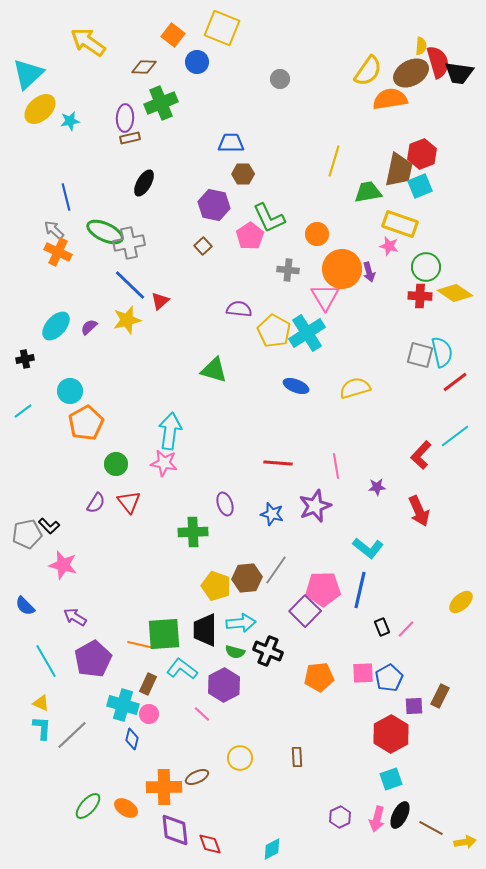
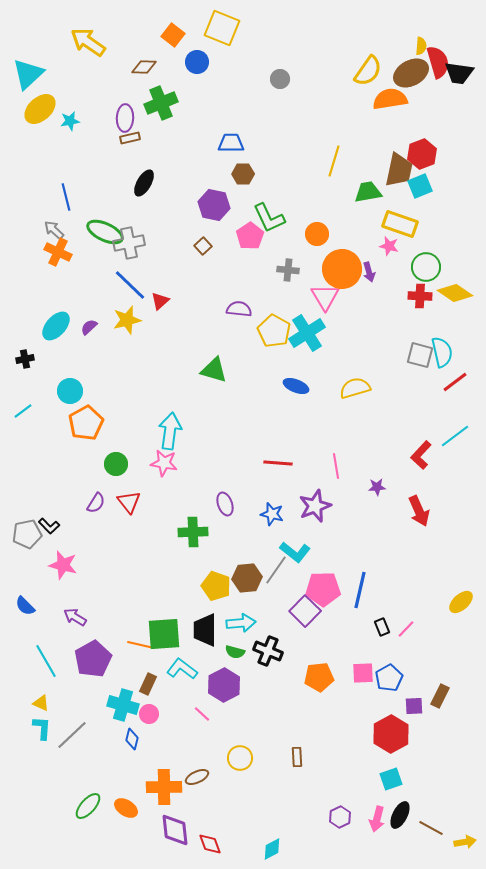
cyan L-shape at (368, 548): moved 73 px left, 4 px down
